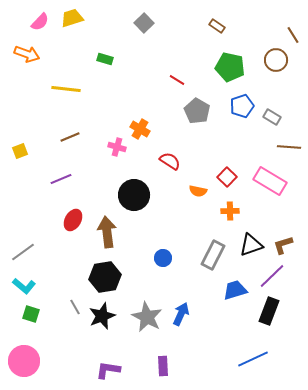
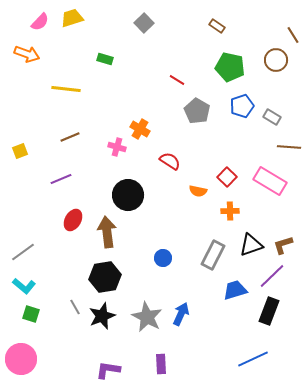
black circle at (134, 195): moved 6 px left
pink circle at (24, 361): moved 3 px left, 2 px up
purple rectangle at (163, 366): moved 2 px left, 2 px up
